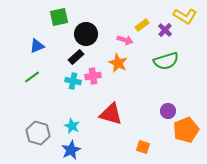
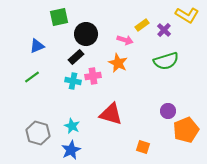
yellow L-shape: moved 2 px right, 1 px up
purple cross: moved 1 px left
